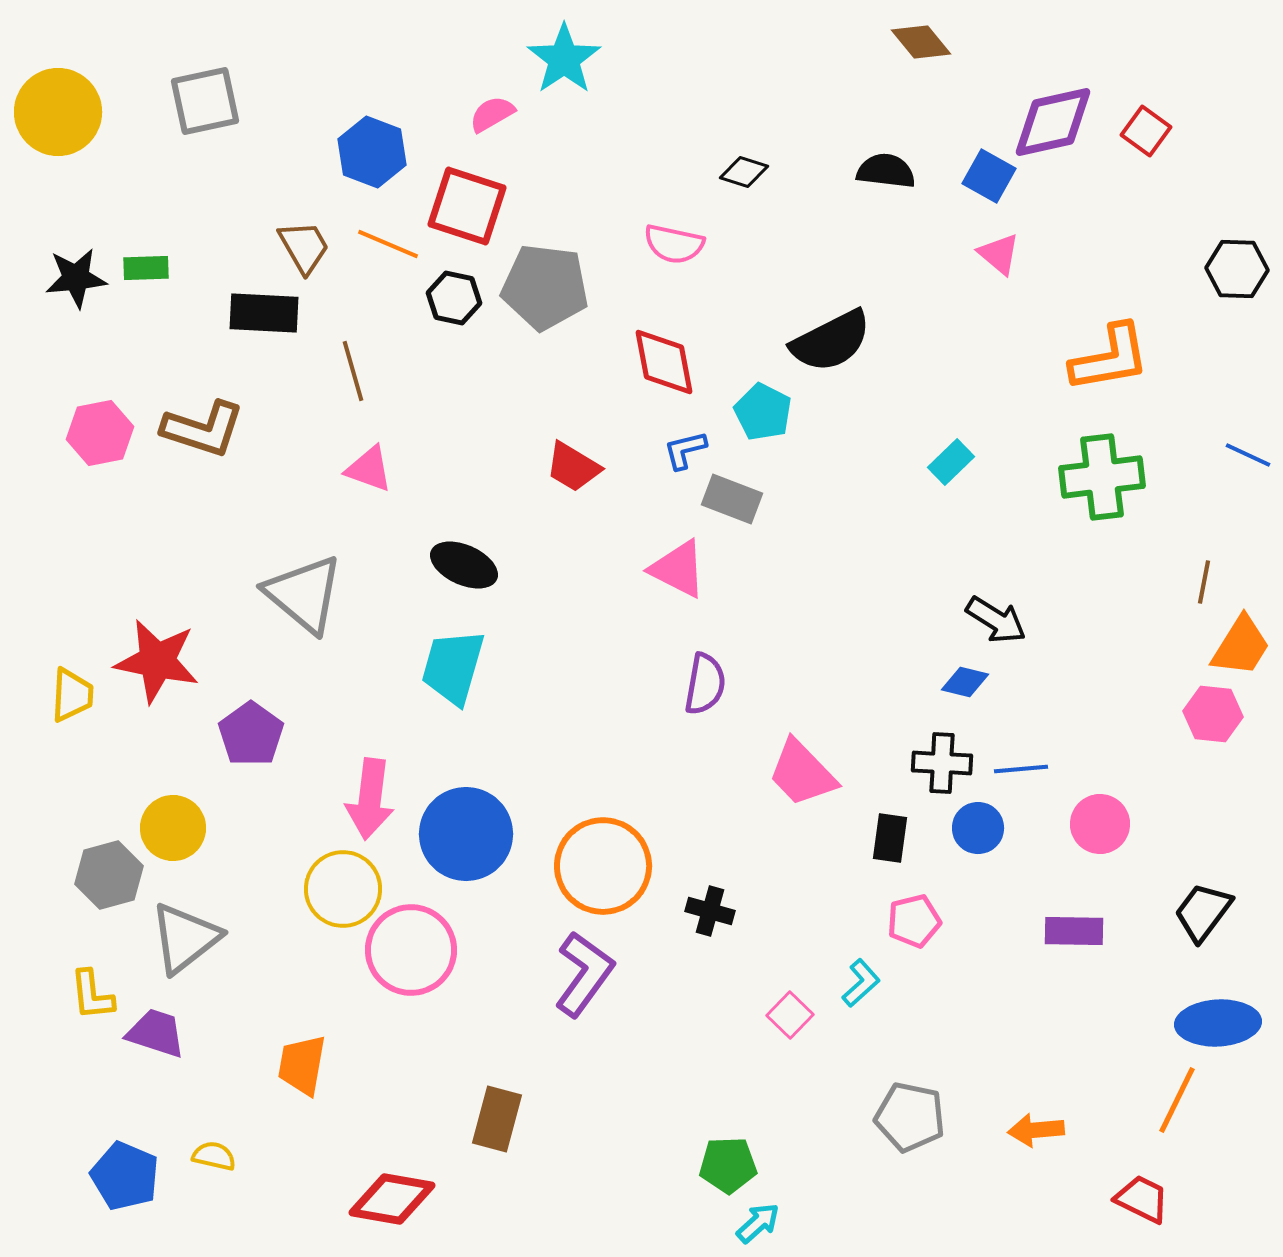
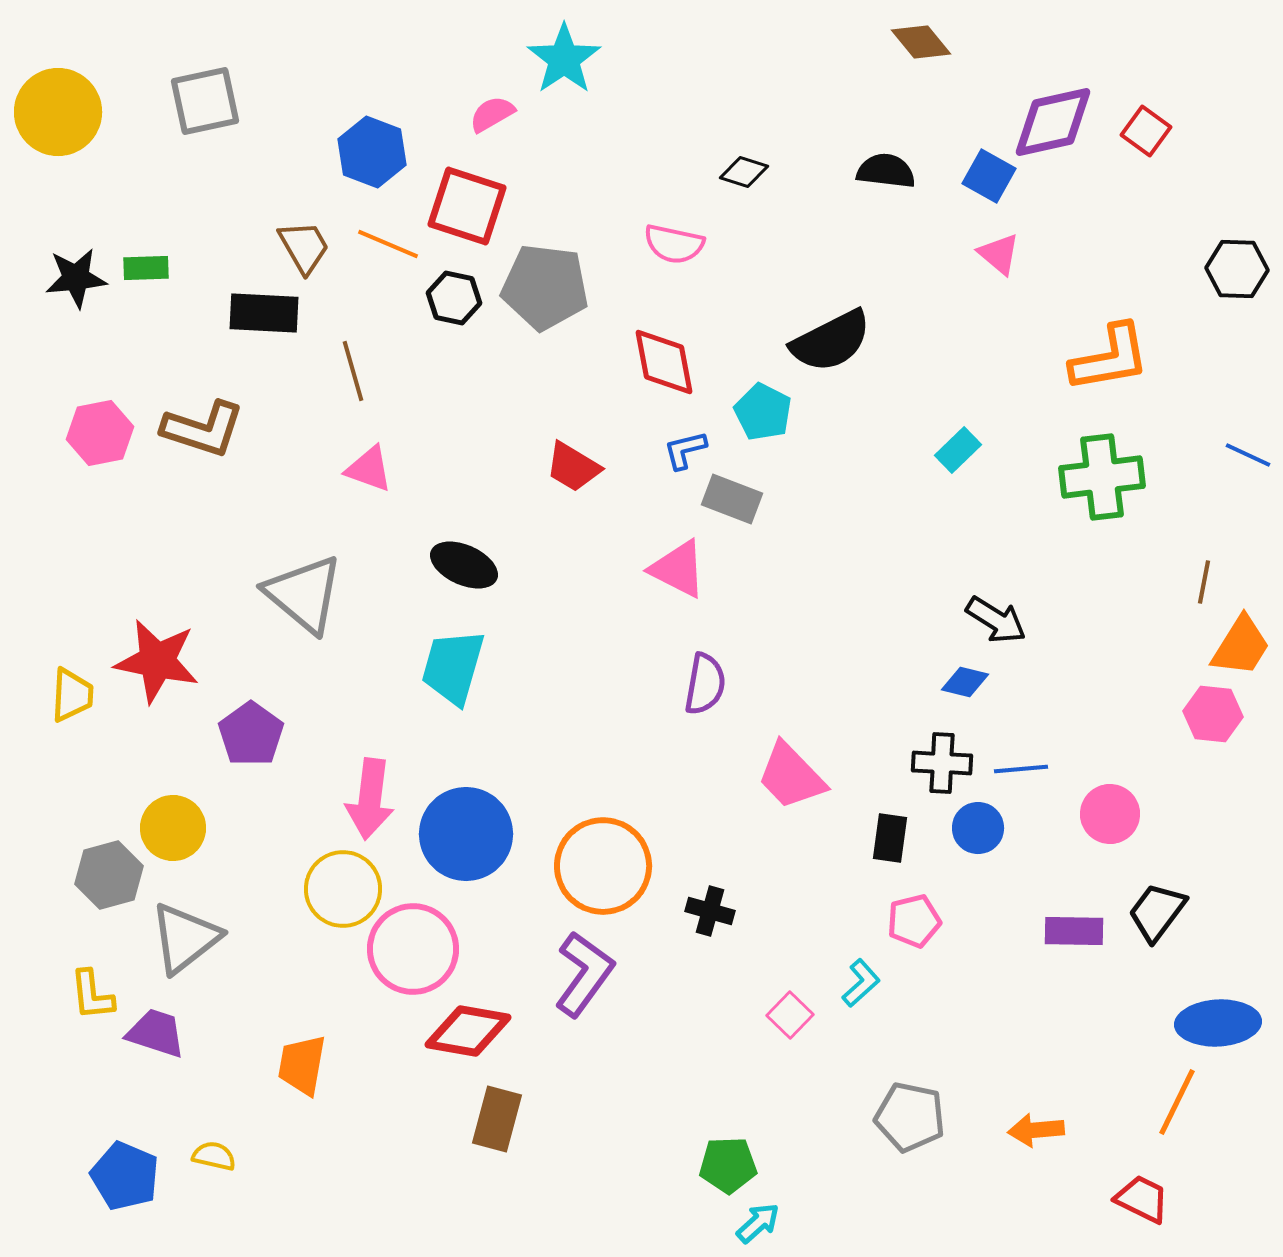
cyan rectangle at (951, 462): moved 7 px right, 12 px up
pink trapezoid at (802, 773): moved 11 px left, 3 px down
pink circle at (1100, 824): moved 10 px right, 10 px up
black trapezoid at (1203, 912): moved 46 px left
pink circle at (411, 950): moved 2 px right, 1 px up
orange line at (1177, 1100): moved 2 px down
red diamond at (392, 1199): moved 76 px right, 168 px up
